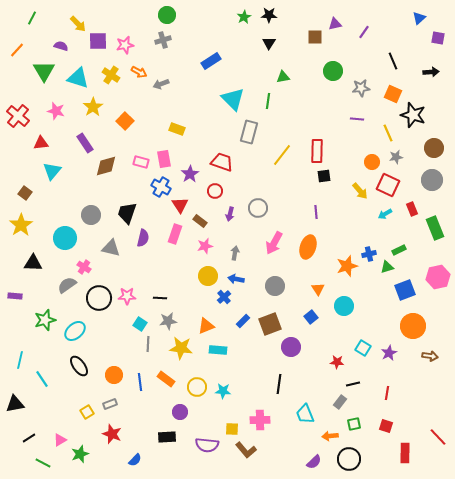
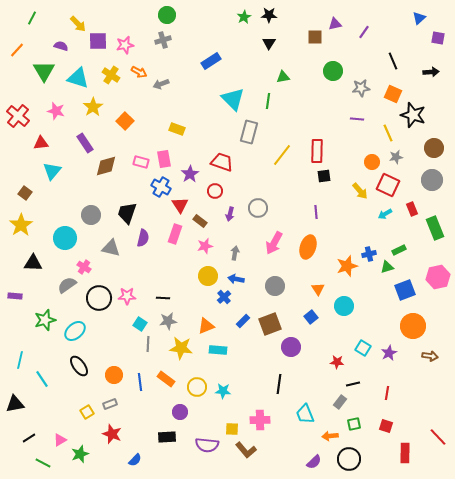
black line at (160, 298): moved 3 px right
